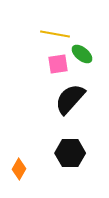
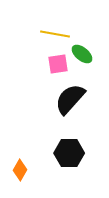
black hexagon: moved 1 px left
orange diamond: moved 1 px right, 1 px down
